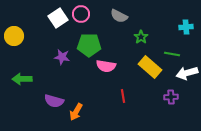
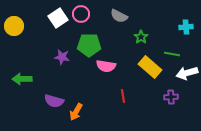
yellow circle: moved 10 px up
